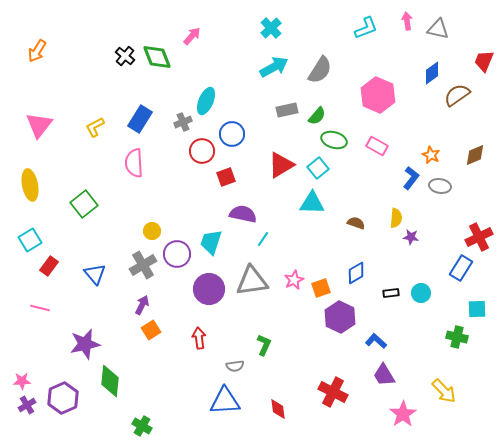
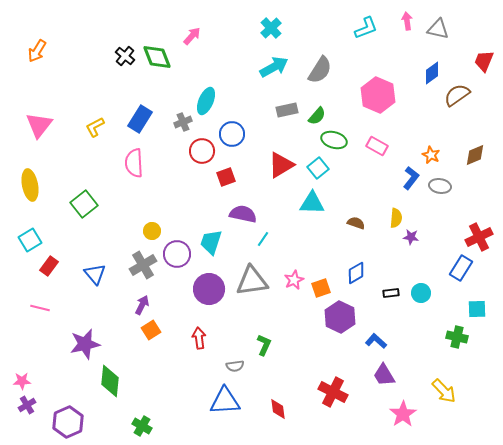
purple hexagon at (63, 398): moved 5 px right, 24 px down
